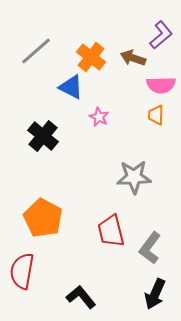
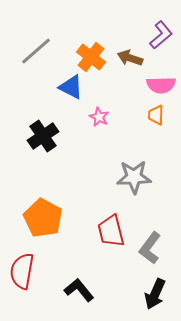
brown arrow: moved 3 px left
black cross: rotated 16 degrees clockwise
black L-shape: moved 2 px left, 7 px up
